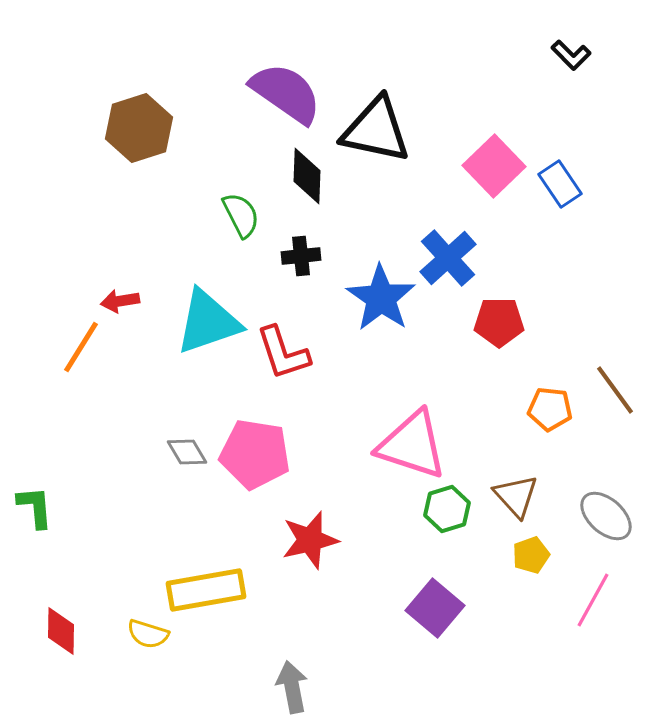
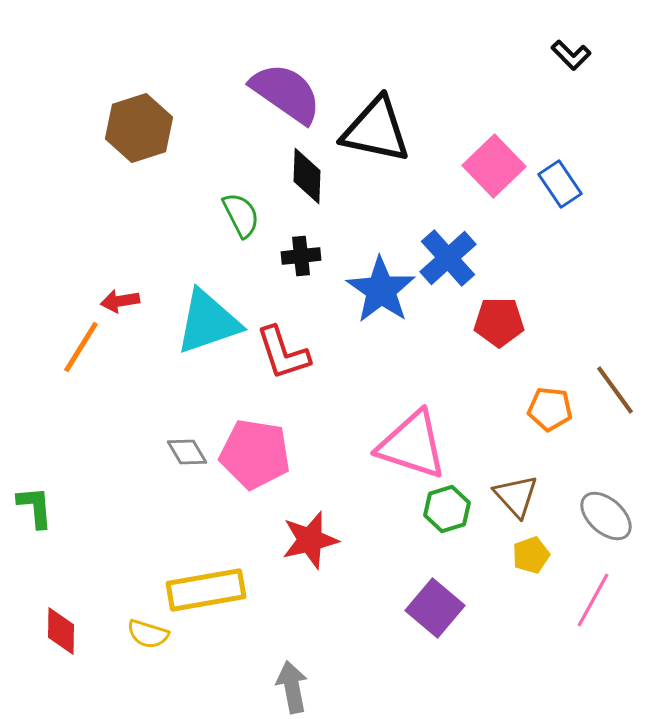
blue star: moved 8 px up
